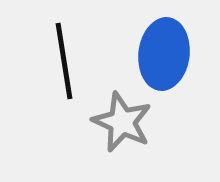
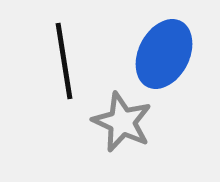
blue ellipse: rotated 20 degrees clockwise
